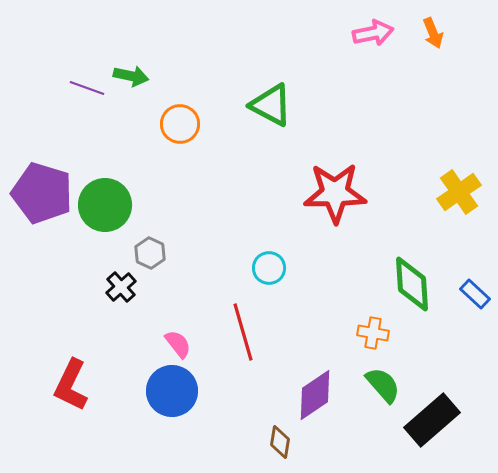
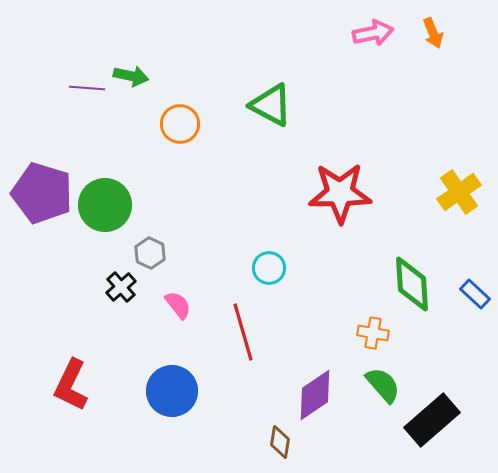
purple line: rotated 16 degrees counterclockwise
red star: moved 5 px right
pink semicircle: moved 39 px up
